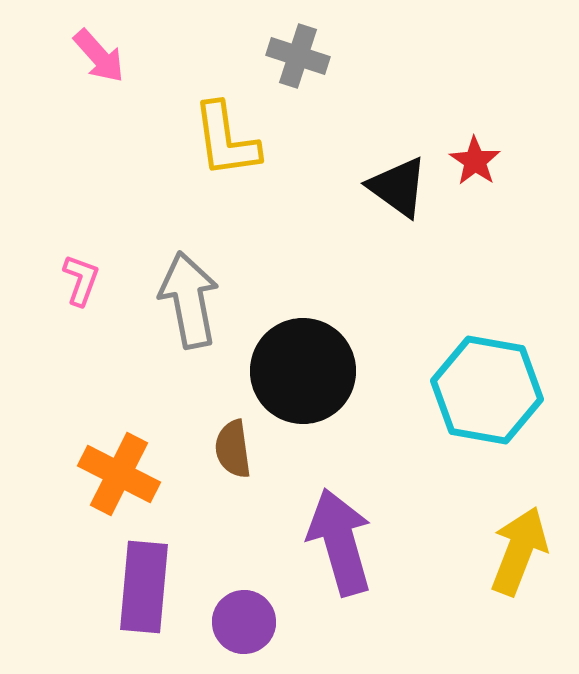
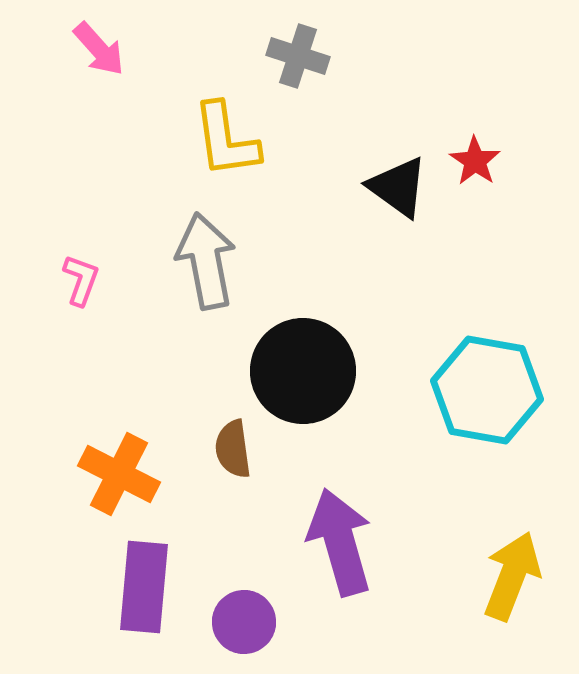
pink arrow: moved 7 px up
gray arrow: moved 17 px right, 39 px up
yellow arrow: moved 7 px left, 25 px down
